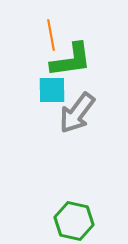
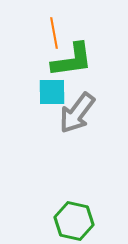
orange line: moved 3 px right, 2 px up
green L-shape: moved 1 px right
cyan square: moved 2 px down
